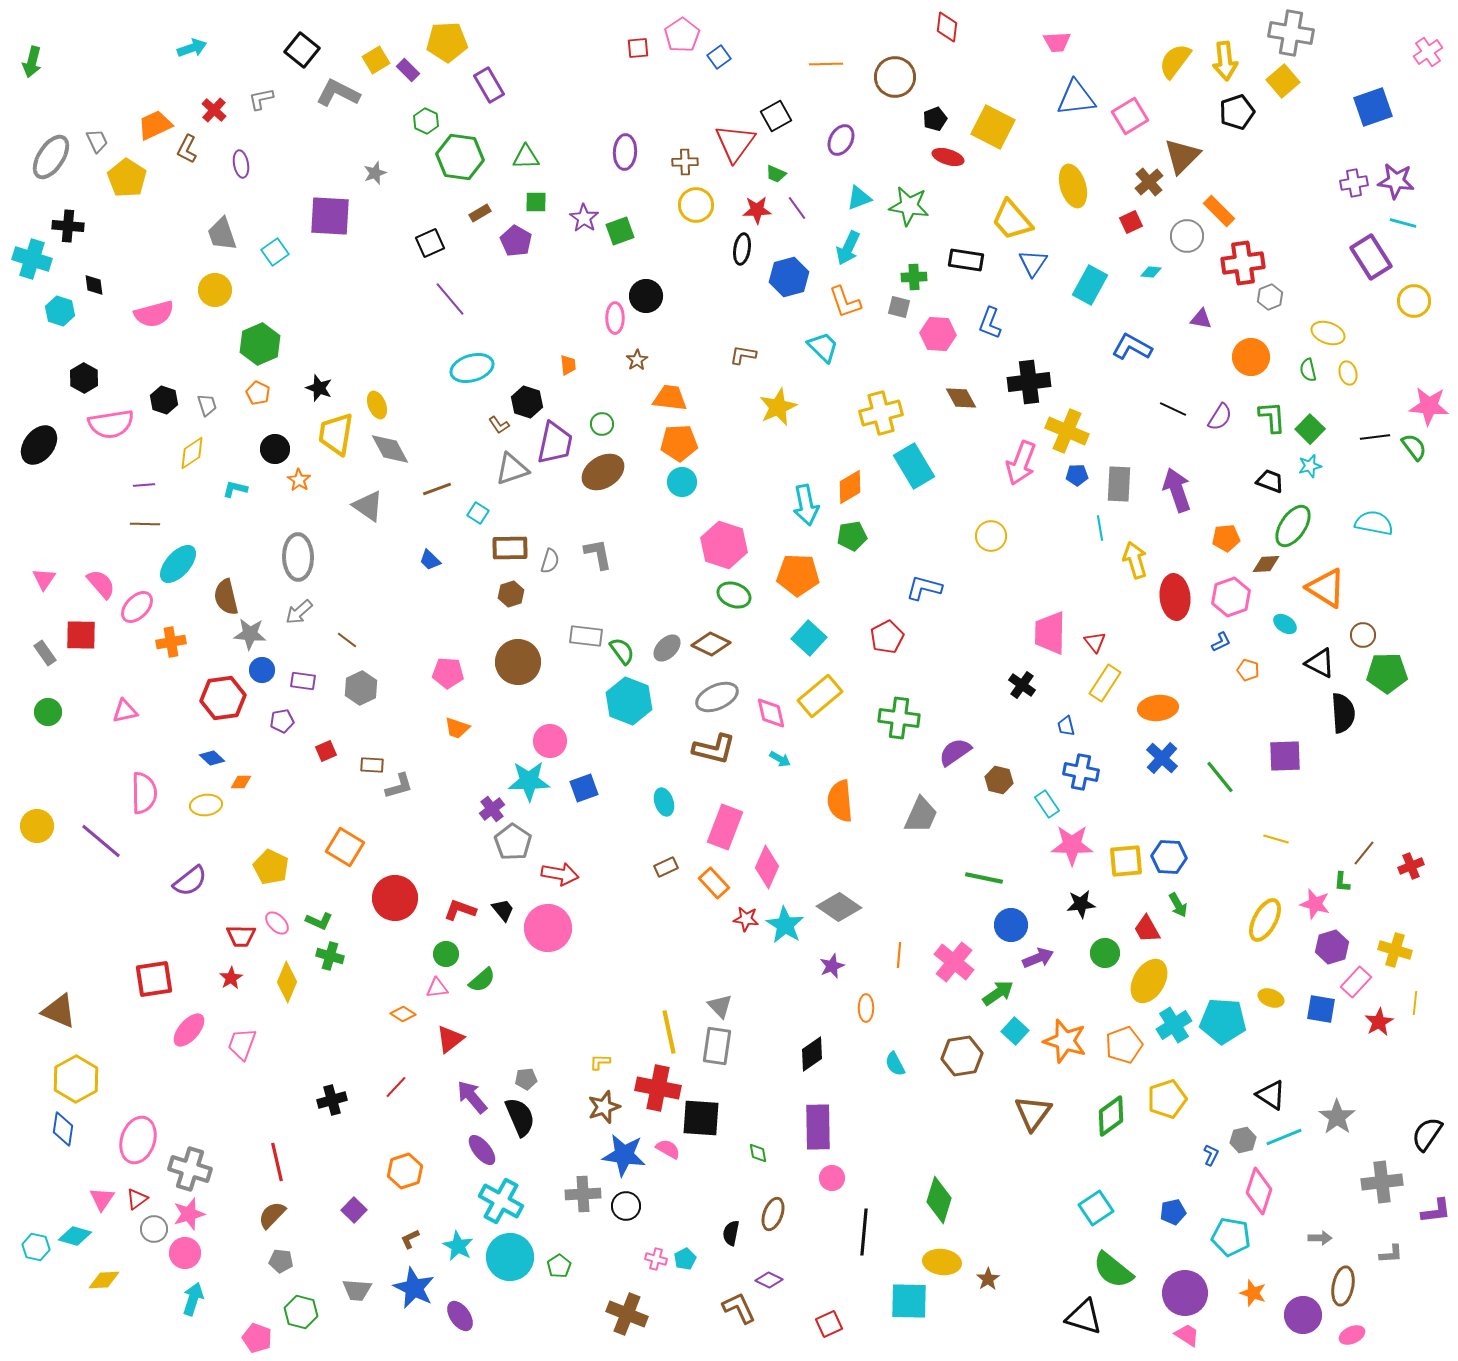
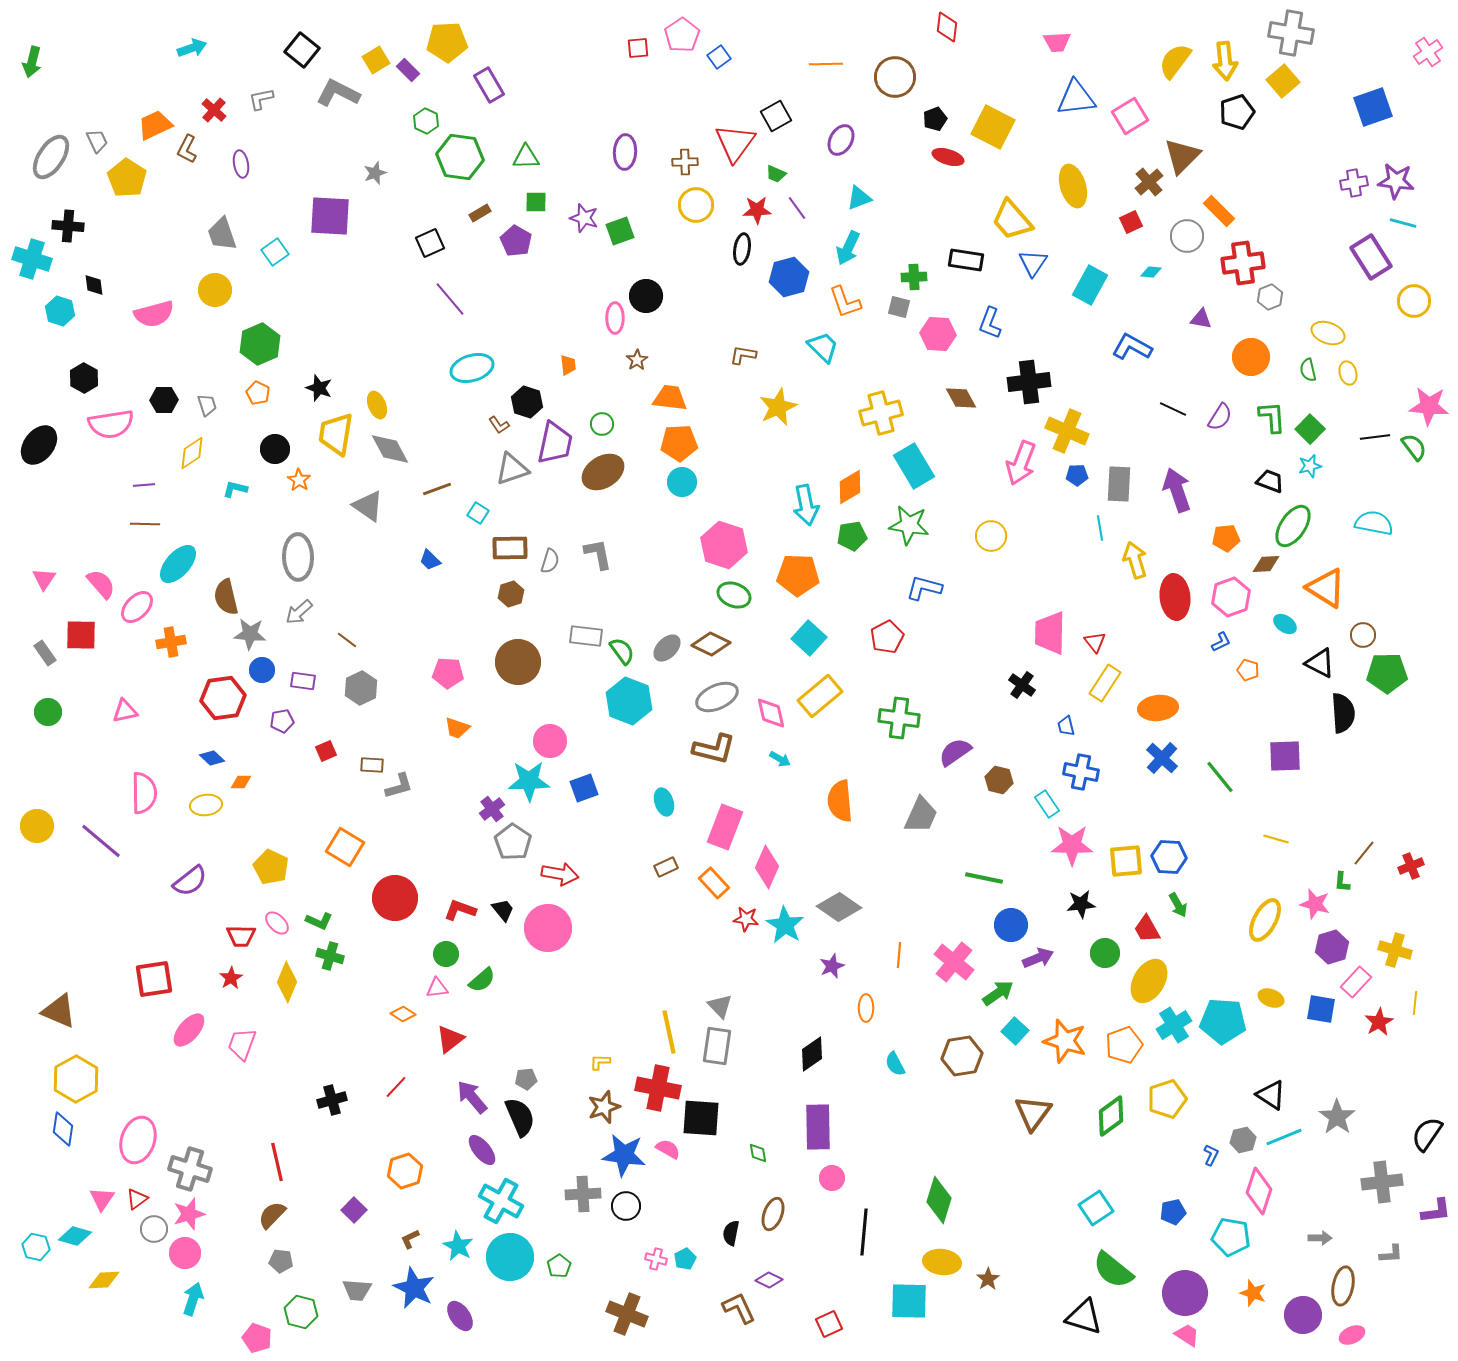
green star at (909, 206): moved 319 px down
purple star at (584, 218): rotated 16 degrees counterclockwise
black hexagon at (164, 400): rotated 20 degrees counterclockwise
